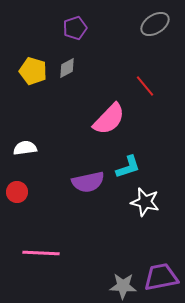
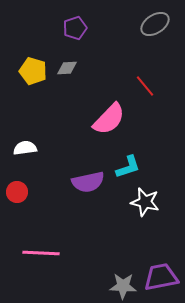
gray diamond: rotated 25 degrees clockwise
